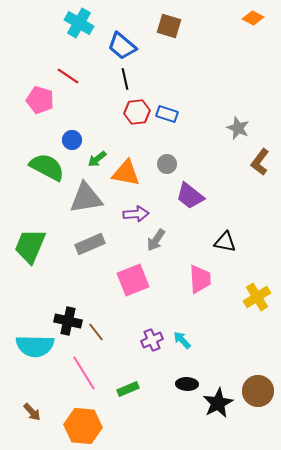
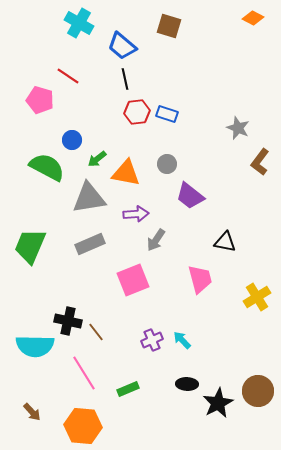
gray triangle: moved 3 px right
pink trapezoid: rotated 12 degrees counterclockwise
